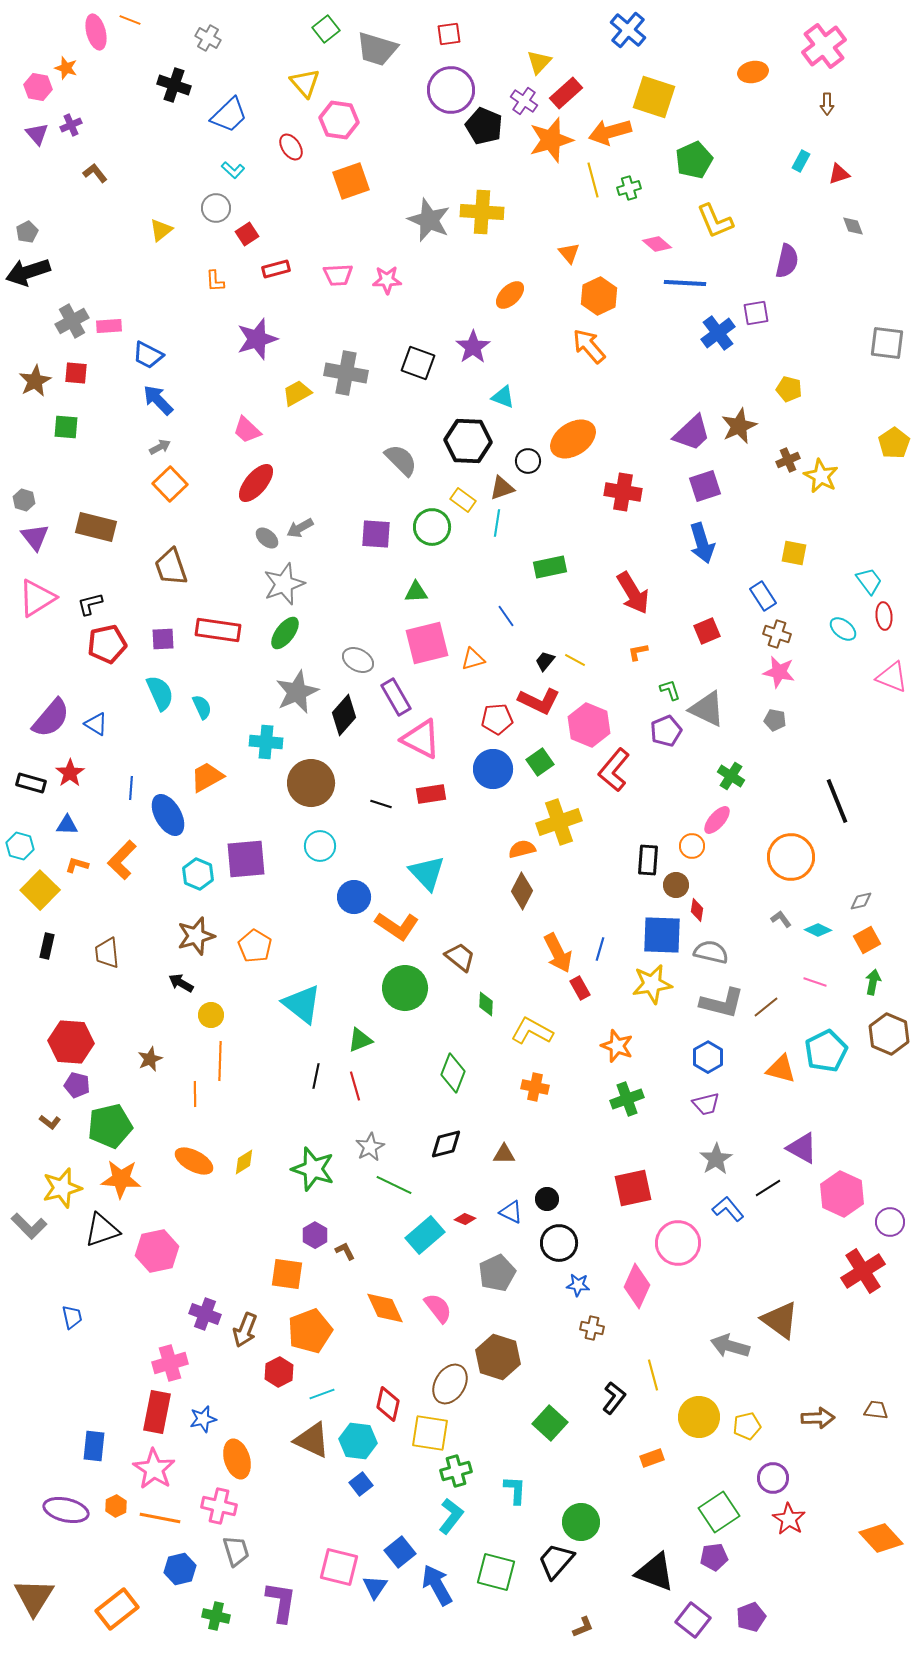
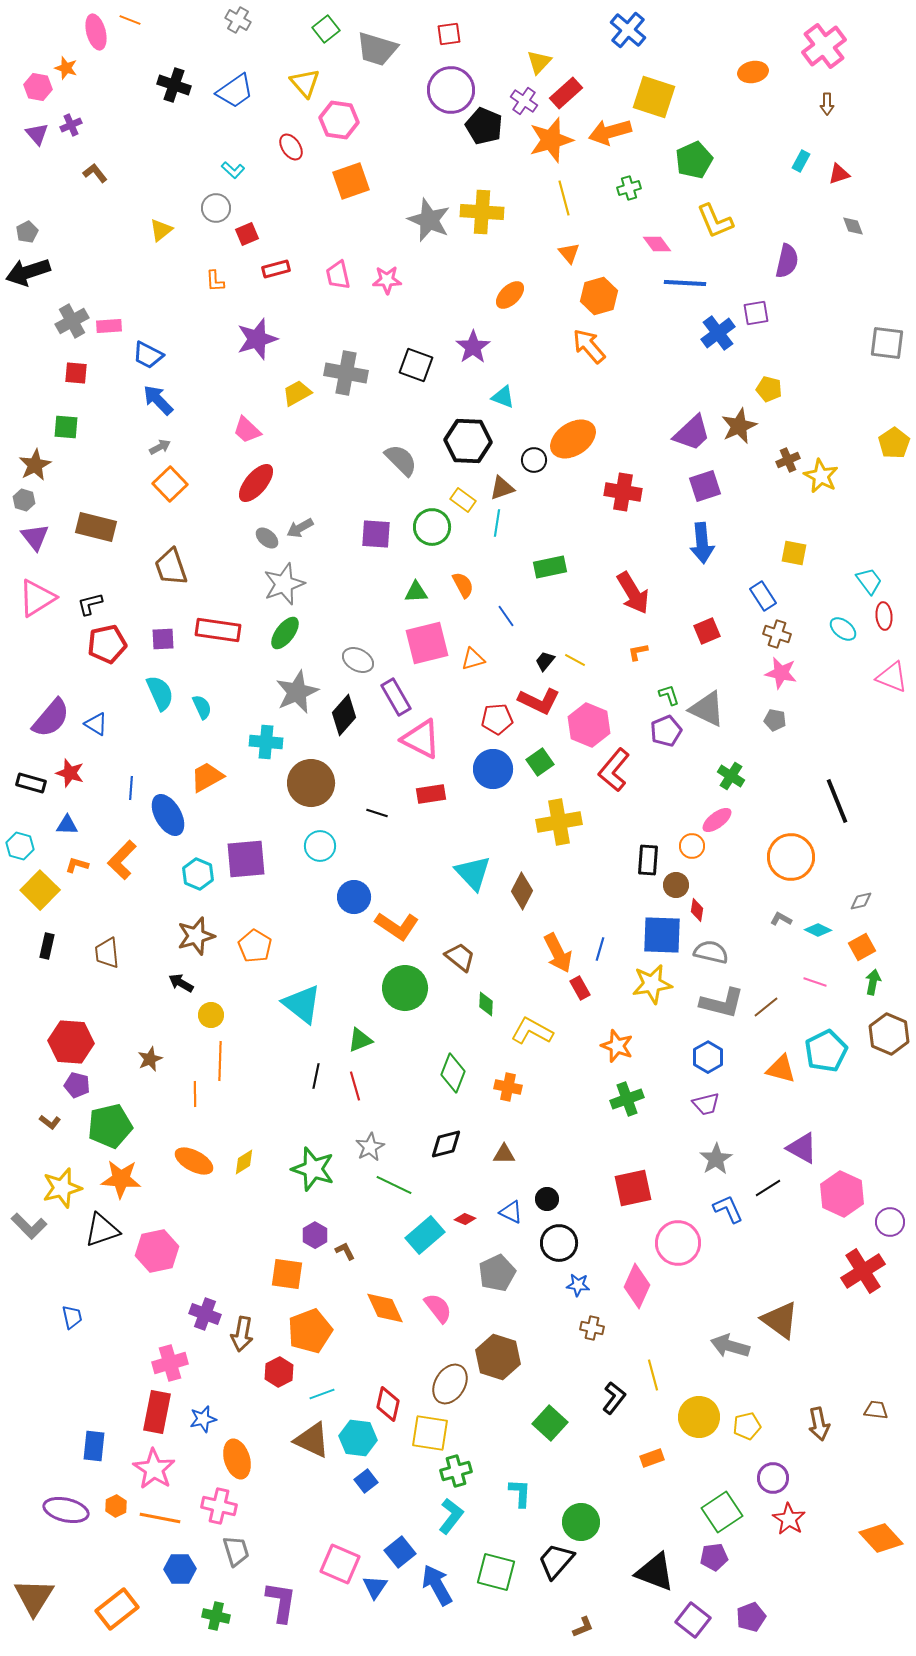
gray cross at (208, 38): moved 30 px right, 18 px up
blue trapezoid at (229, 115): moved 6 px right, 24 px up; rotated 9 degrees clockwise
yellow line at (593, 180): moved 29 px left, 18 px down
red square at (247, 234): rotated 10 degrees clockwise
pink diamond at (657, 244): rotated 12 degrees clockwise
pink trapezoid at (338, 275): rotated 80 degrees clockwise
orange hexagon at (599, 296): rotated 9 degrees clockwise
black square at (418, 363): moved 2 px left, 2 px down
brown star at (35, 381): moved 84 px down
yellow pentagon at (789, 389): moved 20 px left
black circle at (528, 461): moved 6 px right, 1 px up
blue arrow at (702, 543): rotated 12 degrees clockwise
pink star at (779, 672): moved 2 px right, 1 px down
green L-shape at (670, 690): moved 1 px left, 5 px down
red star at (70, 773): rotated 20 degrees counterclockwise
black line at (381, 804): moved 4 px left, 9 px down
pink ellipse at (717, 820): rotated 12 degrees clockwise
yellow cross at (559, 822): rotated 9 degrees clockwise
orange semicircle at (522, 849): moved 59 px left, 264 px up; rotated 76 degrees clockwise
cyan triangle at (427, 873): moved 46 px right
gray L-shape at (781, 919): rotated 25 degrees counterclockwise
orange square at (867, 940): moved 5 px left, 7 px down
orange cross at (535, 1087): moved 27 px left
blue L-shape at (728, 1209): rotated 16 degrees clockwise
brown arrow at (245, 1330): moved 3 px left, 4 px down; rotated 12 degrees counterclockwise
brown arrow at (818, 1418): moved 1 px right, 6 px down; rotated 80 degrees clockwise
cyan hexagon at (358, 1441): moved 3 px up
blue square at (361, 1484): moved 5 px right, 3 px up
cyan L-shape at (515, 1490): moved 5 px right, 3 px down
green square at (719, 1512): moved 3 px right
pink square at (339, 1567): moved 1 px right, 3 px up; rotated 9 degrees clockwise
blue hexagon at (180, 1569): rotated 12 degrees clockwise
